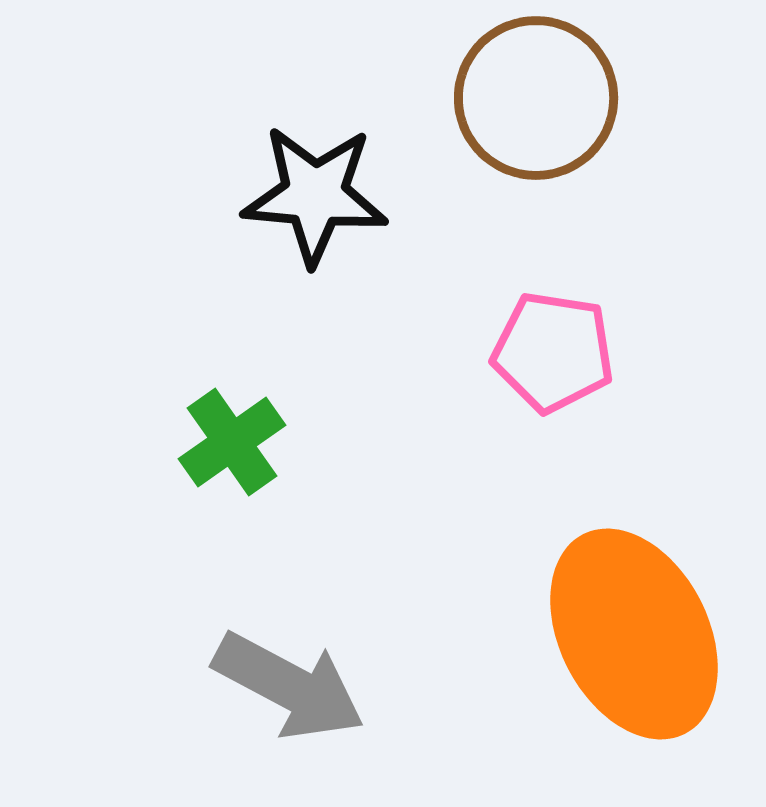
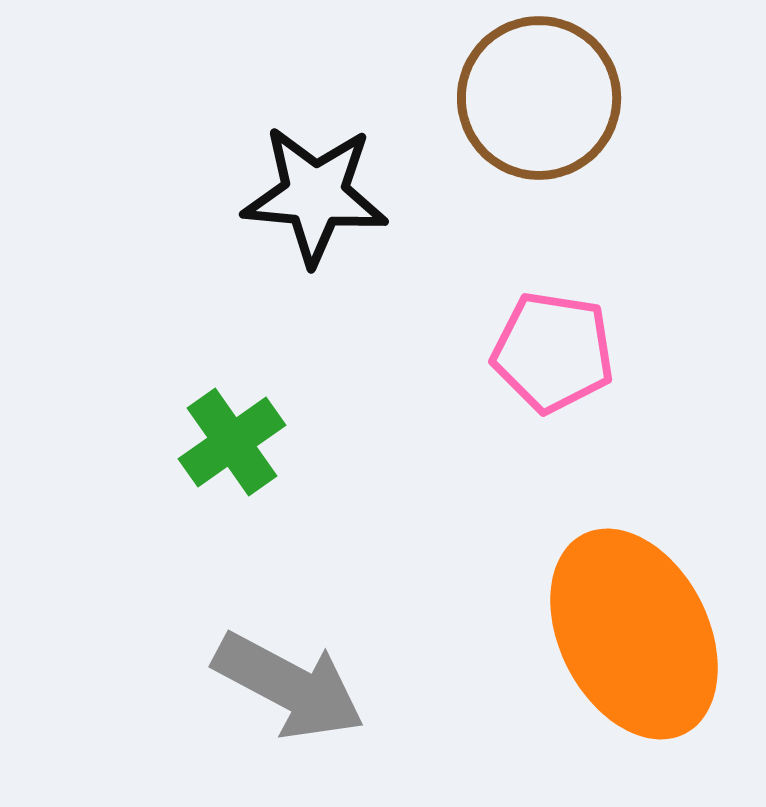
brown circle: moved 3 px right
